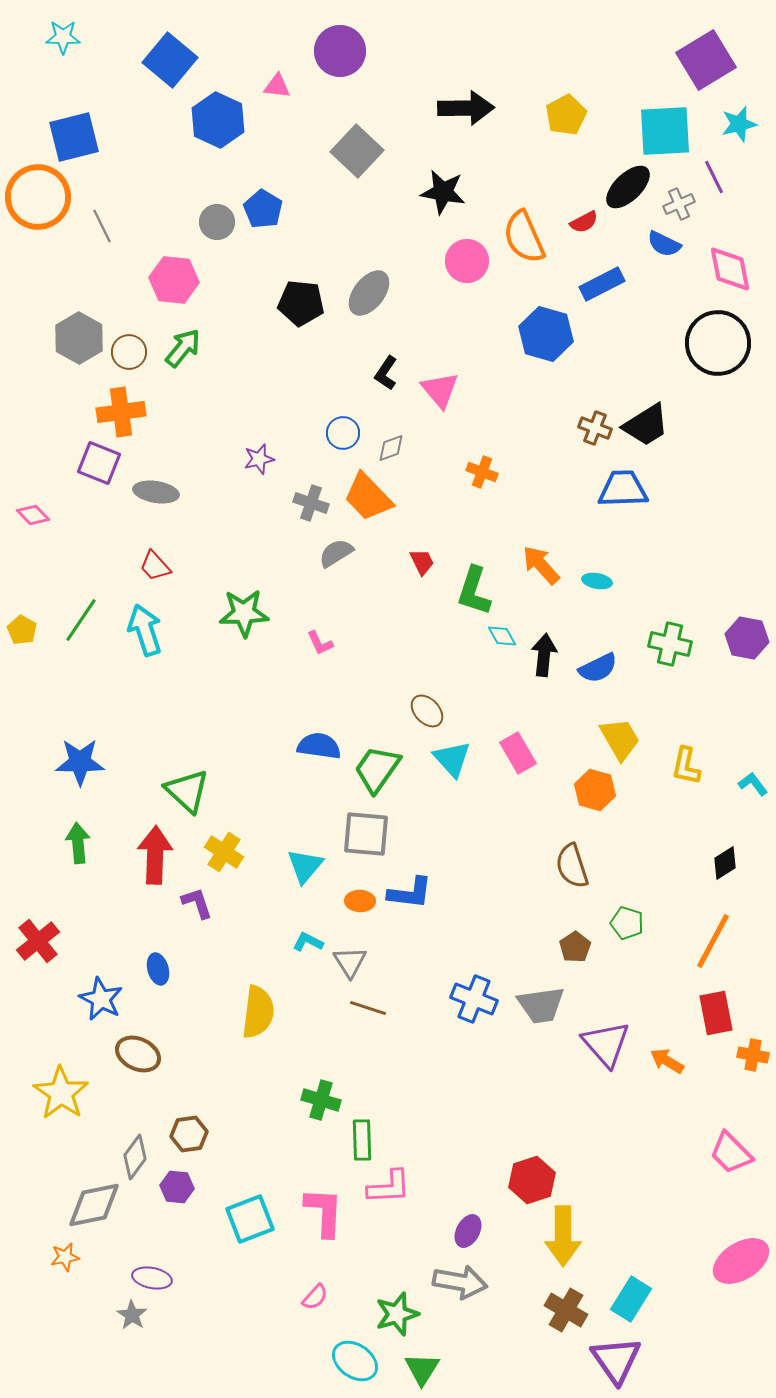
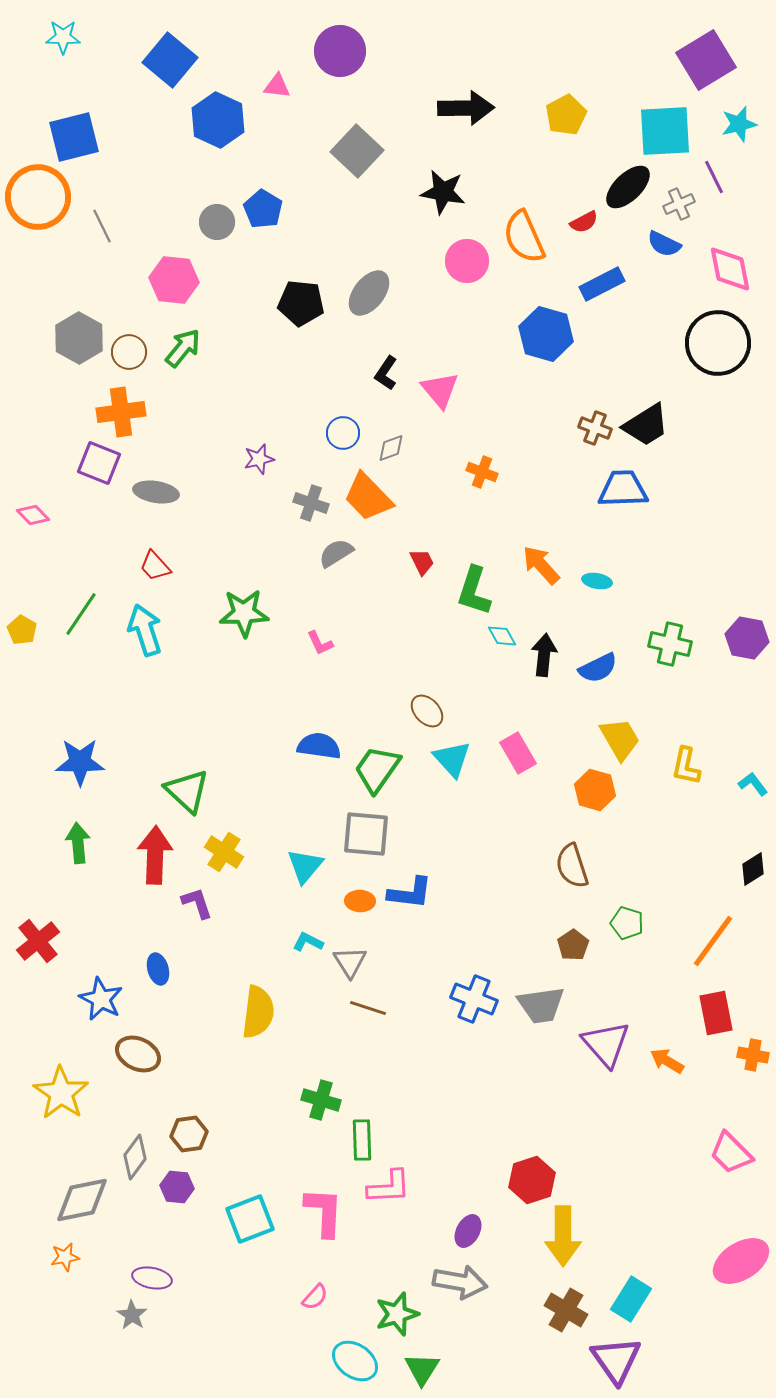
green line at (81, 620): moved 6 px up
black diamond at (725, 863): moved 28 px right, 6 px down
orange line at (713, 941): rotated 8 degrees clockwise
brown pentagon at (575, 947): moved 2 px left, 2 px up
gray diamond at (94, 1205): moved 12 px left, 5 px up
